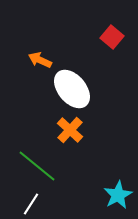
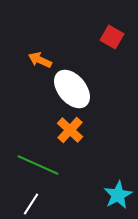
red square: rotated 10 degrees counterclockwise
green line: moved 1 px right, 1 px up; rotated 15 degrees counterclockwise
